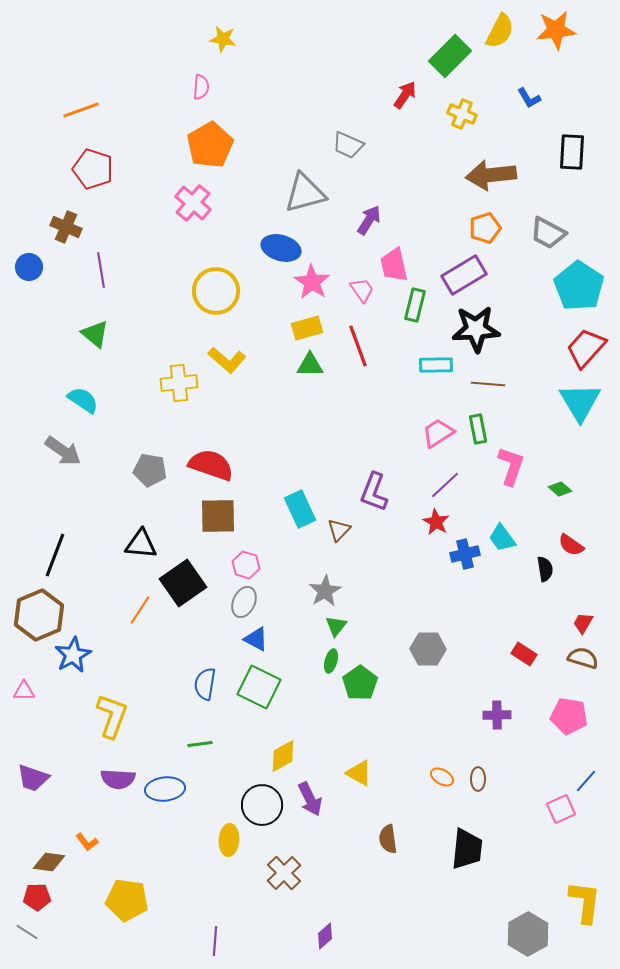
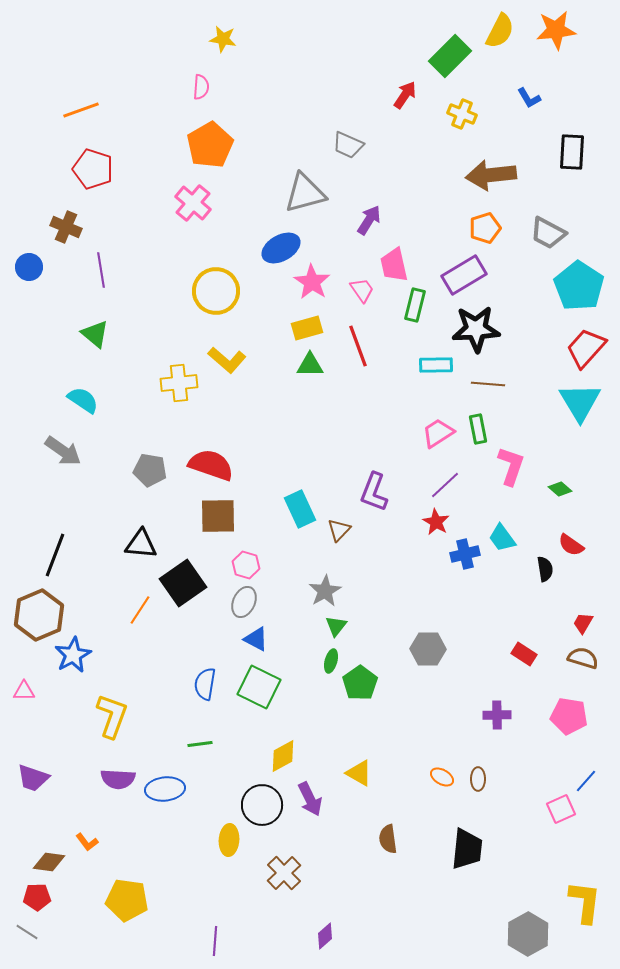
blue ellipse at (281, 248): rotated 45 degrees counterclockwise
